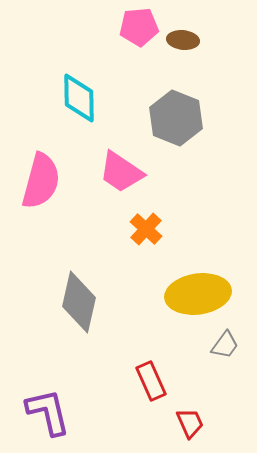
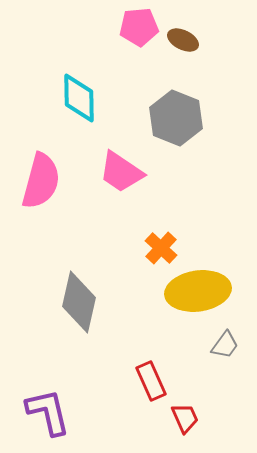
brown ellipse: rotated 20 degrees clockwise
orange cross: moved 15 px right, 19 px down
yellow ellipse: moved 3 px up
red trapezoid: moved 5 px left, 5 px up
